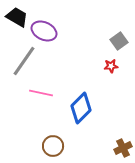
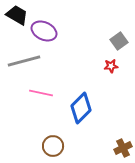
black trapezoid: moved 2 px up
gray line: rotated 40 degrees clockwise
